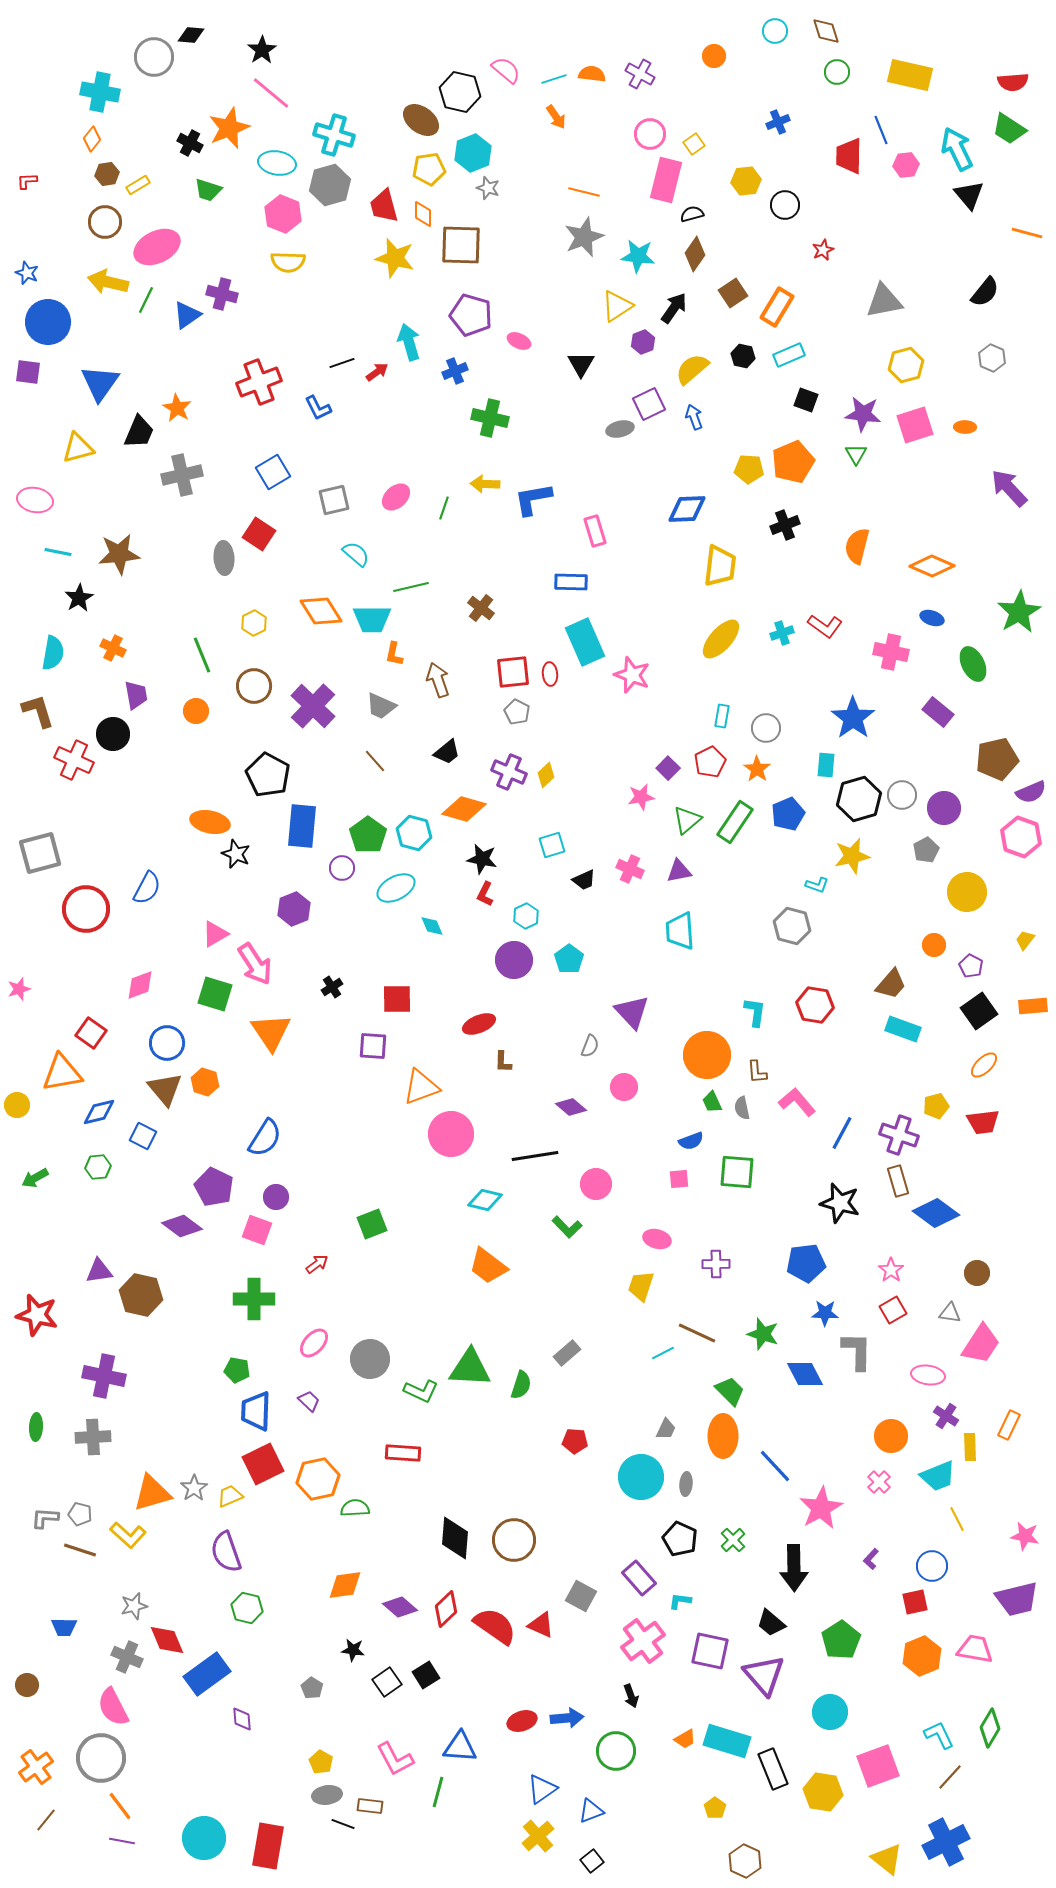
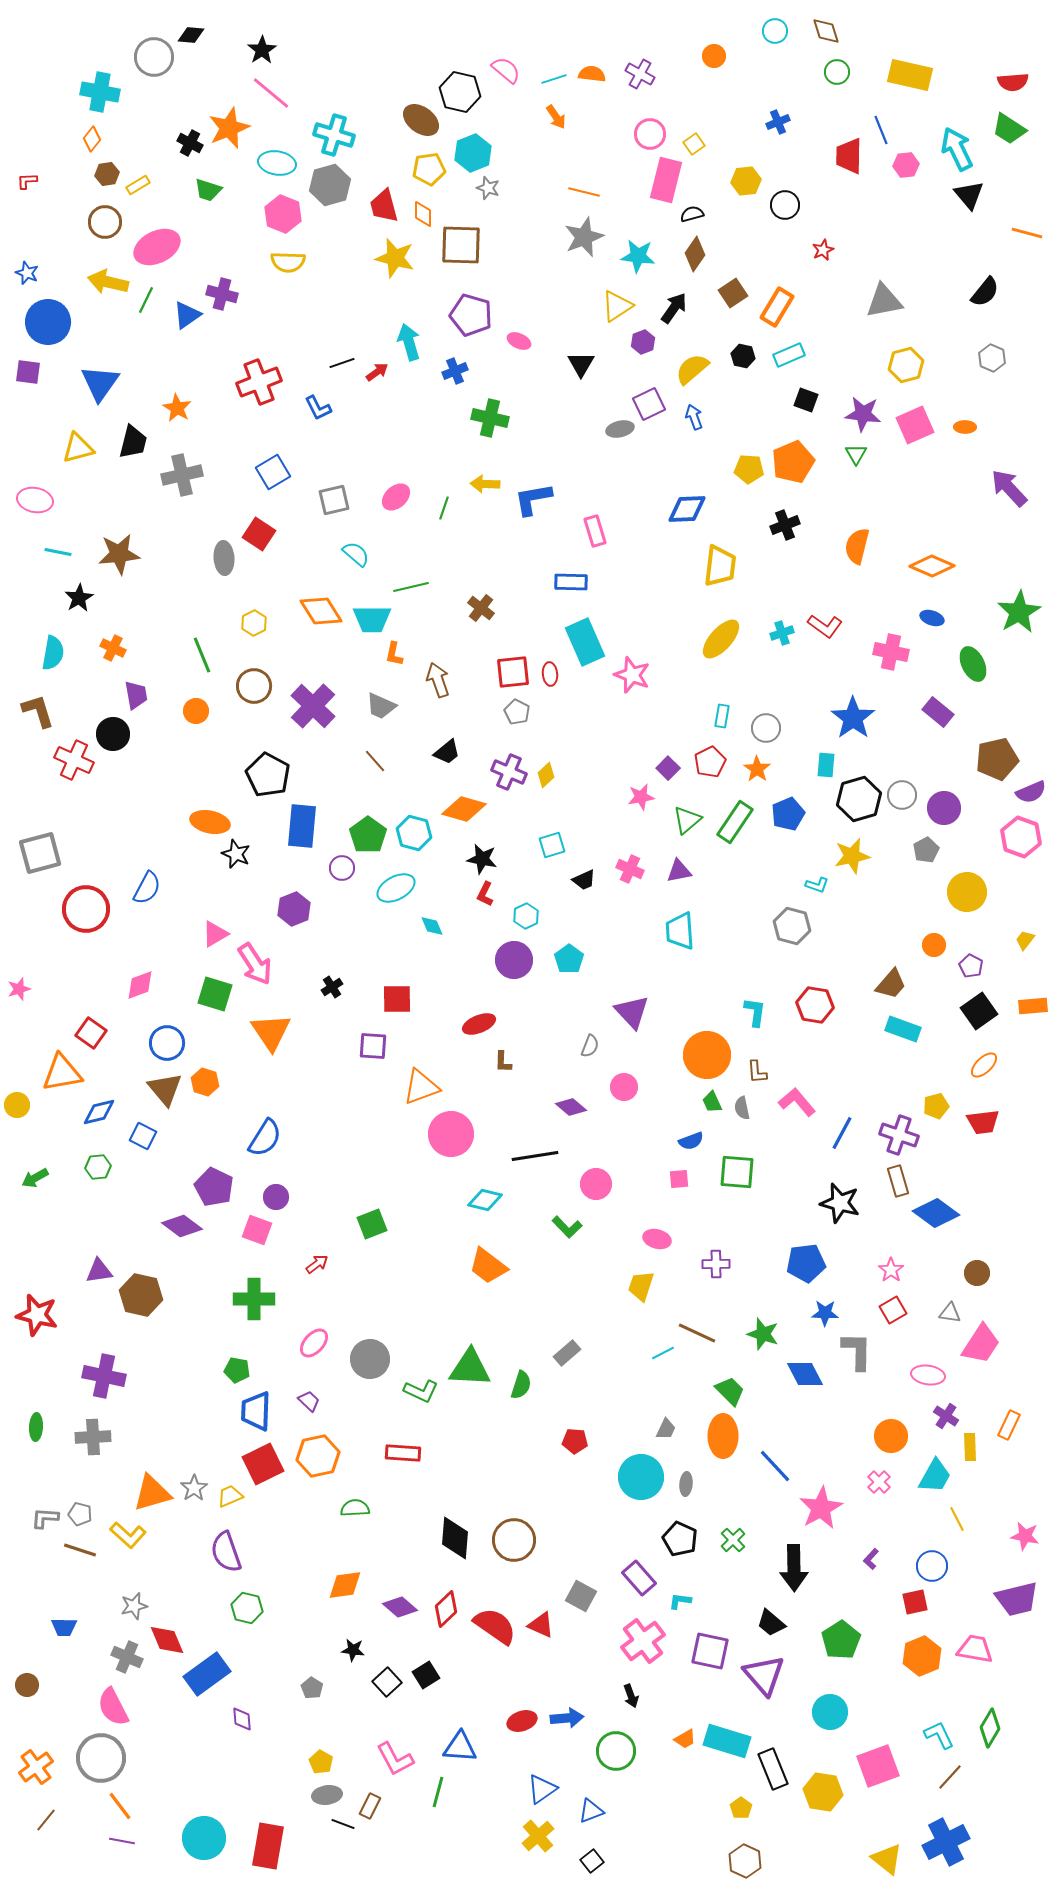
pink square at (915, 425): rotated 6 degrees counterclockwise
black trapezoid at (139, 432): moved 6 px left, 10 px down; rotated 9 degrees counterclockwise
cyan trapezoid at (938, 1476): moved 3 px left; rotated 39 degrees counterclockwise
orange hexagon at (318, 1479): moved 23 px up
black square at (387, 1682): rotated 8 degrees counterclockwise
brown rectangle at (370, 1806): rotated 70 degrees counterclockwise
yellow pentagon at (715, 1808): moved 26 px right
